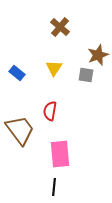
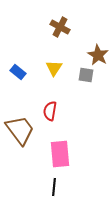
brown cross: rotated 12 degrees counterclockwise
brown star: rotated 20 degrees counterclockwise
blue rectangle: moved 1 px right, 1 px up
